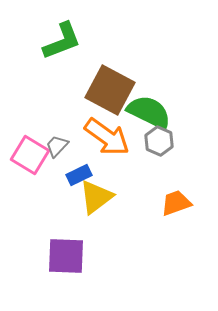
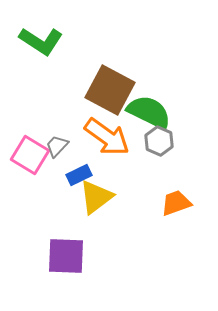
green L-shape: moved 21 px left; rotated 54 degrees clockwise
